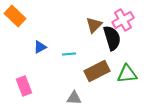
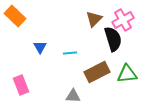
brown triangle: moved 6 px up
black semicircle: moved 1 px right, 1 px down
blue triangle: rotated 32 degrees counterclockwise
cyan line: moved 1 px right, 1 px up
brown rectangle: moved 1 px down
pink rectangle: moved 3 px left, 1 px up
gray triangle: moved 1 px left, 2 px up
